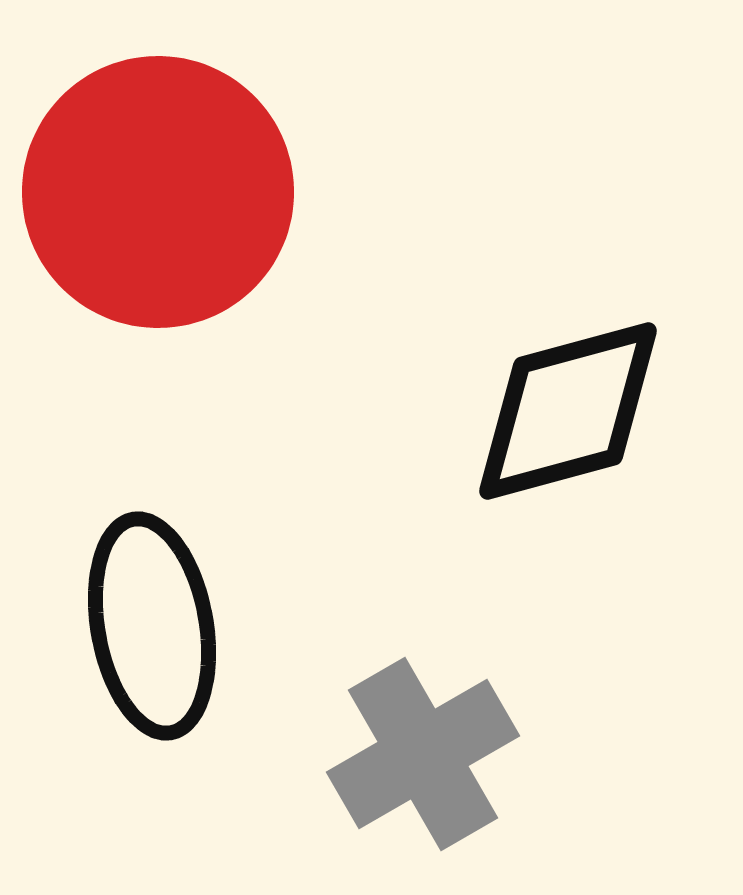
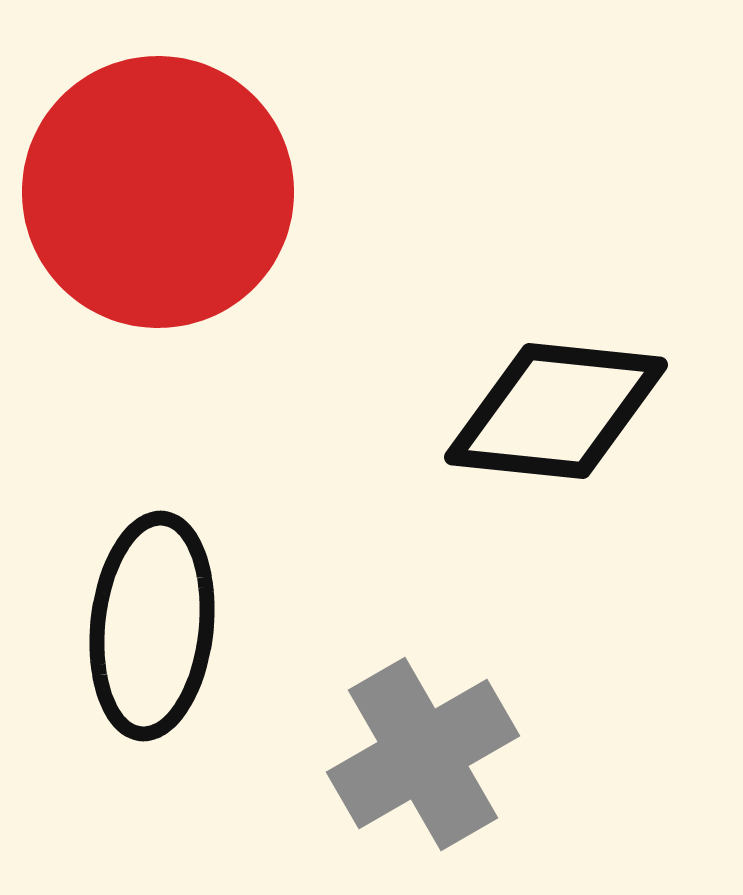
black diamond: moved 12 px left; rotated 21 degrees clockwise
black ellipse: rotated 16 degrees clockwise
